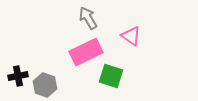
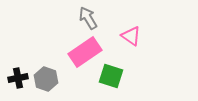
pink rectangle: moved 1 px left; rotated 8 degrees counterclockwise
black cross: moved 2 px down
gray hexagon: moved 1 px right, 6 px up
